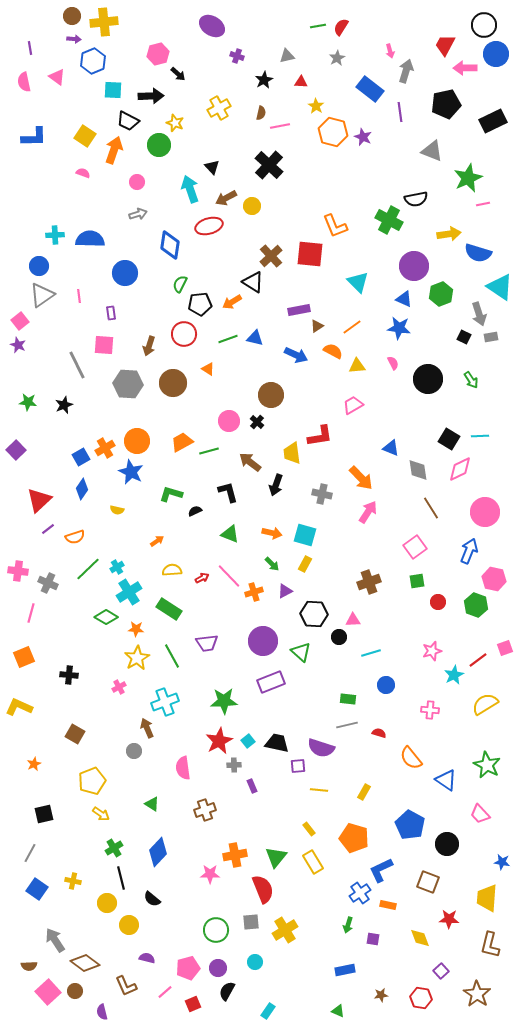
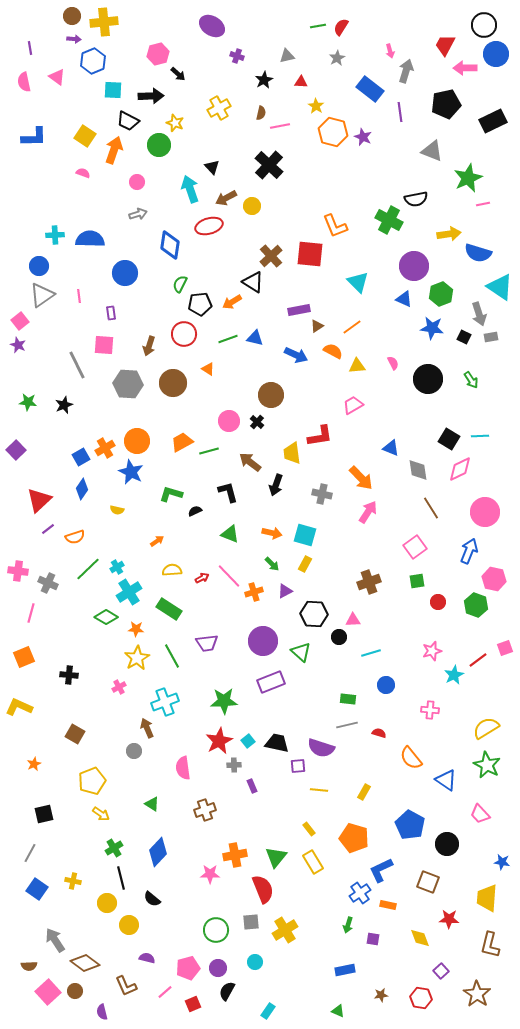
blue star at (399, 328): moved 33 px right
yellow semicircle at (485, 704): moved 1 px right, 24 px down
